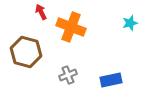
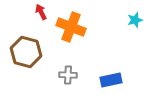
cyan star: moved 5 px right, 3 px up
gray cross: rotated 24 degrees clockwise
